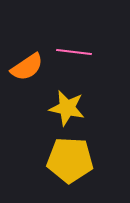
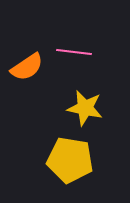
yellow star: moved 18 px right
yellow pentagon: rotated 6 degrees clockwise
